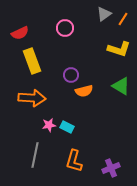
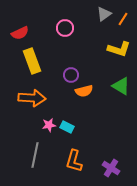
purple cross: rotated 36 degrees counterclockwise
